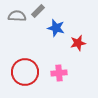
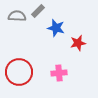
red circle: moved 6 px left
